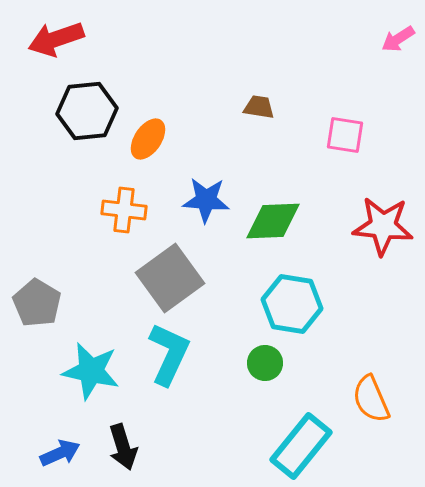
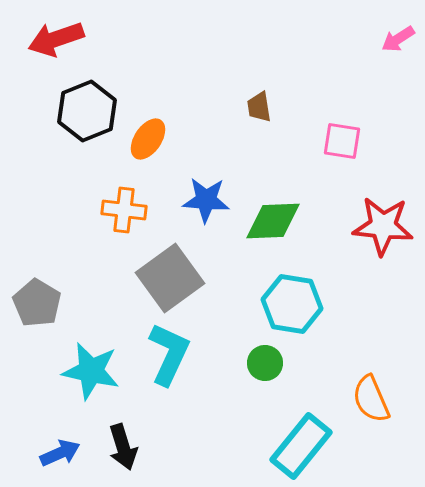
brown trapezoid: rotated 108 degrees counterclockwise
black hexagon: rotated 16 degrees counterclockwise
pink square: moved 3 px left, 6 px down
